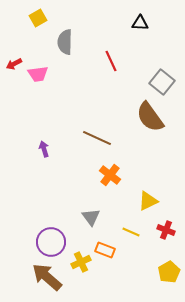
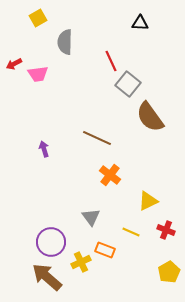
gray square: moved 34 px left, 2 px down
